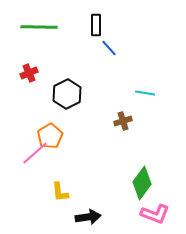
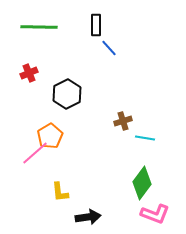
cyan line: moved 45 px down
